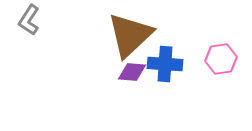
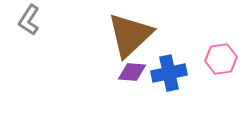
blue cross: moved 4 px right, 9 px down; rotated 16 degrees counterclockwise
